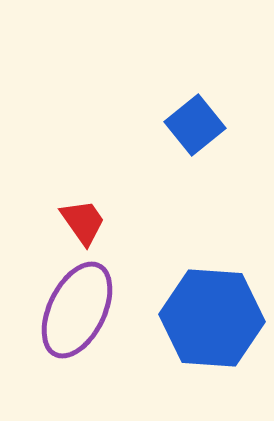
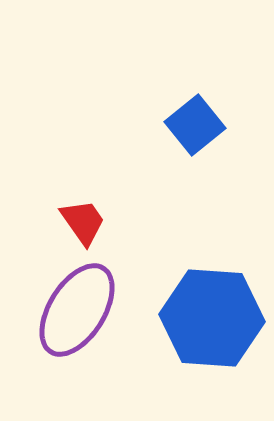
purple ellipse: rotated 6 degrees clockwise
